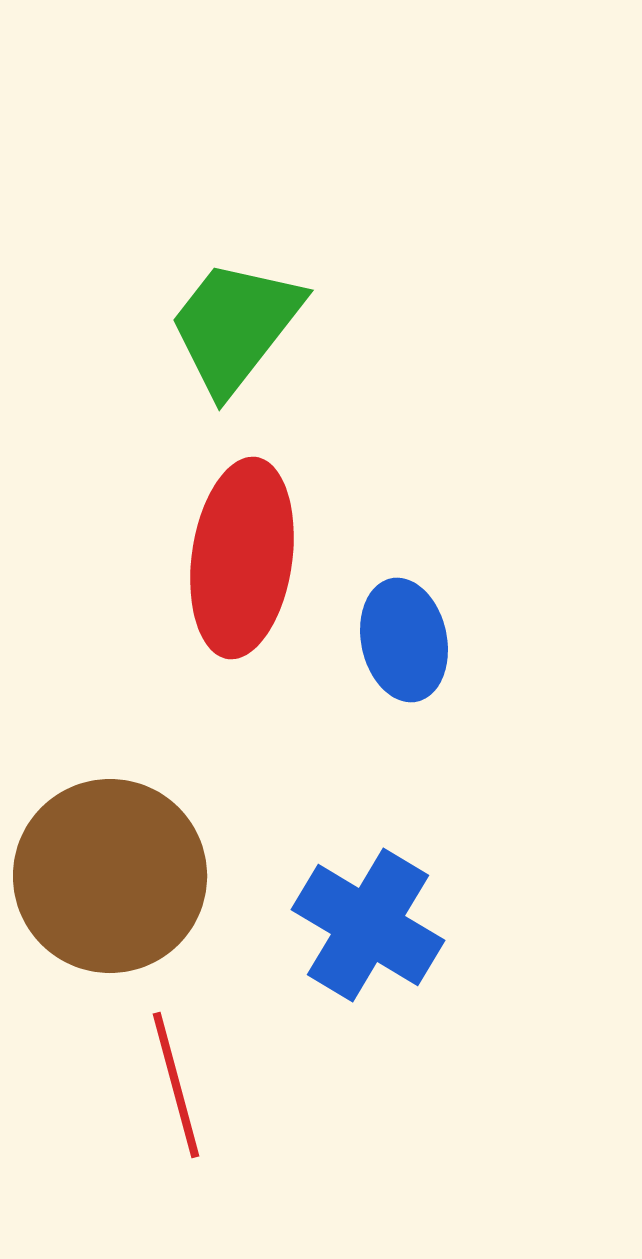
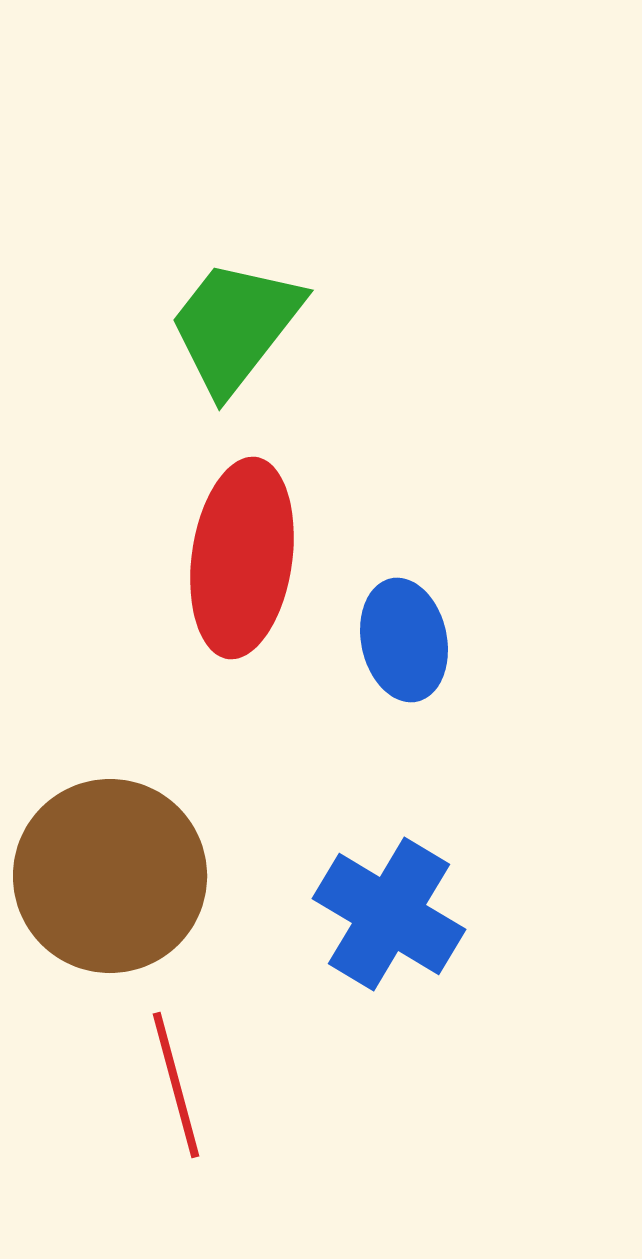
blue cross: moved 21 px right, 11 px up
